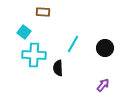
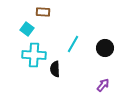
cyan square: moved 3 px right, 3 px up
black semicircle: moved 3 px left, 1 px down
